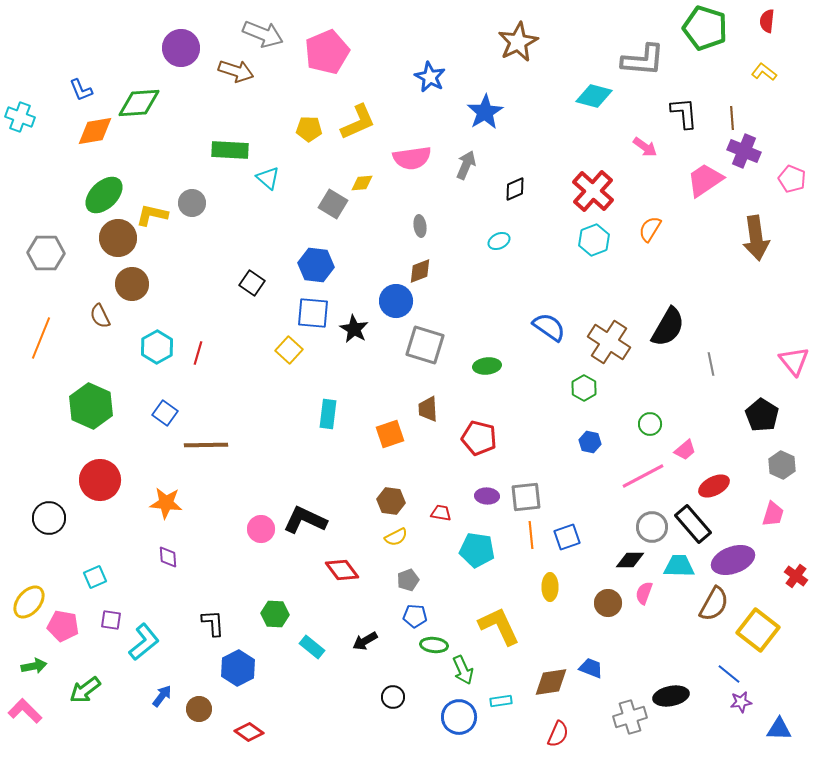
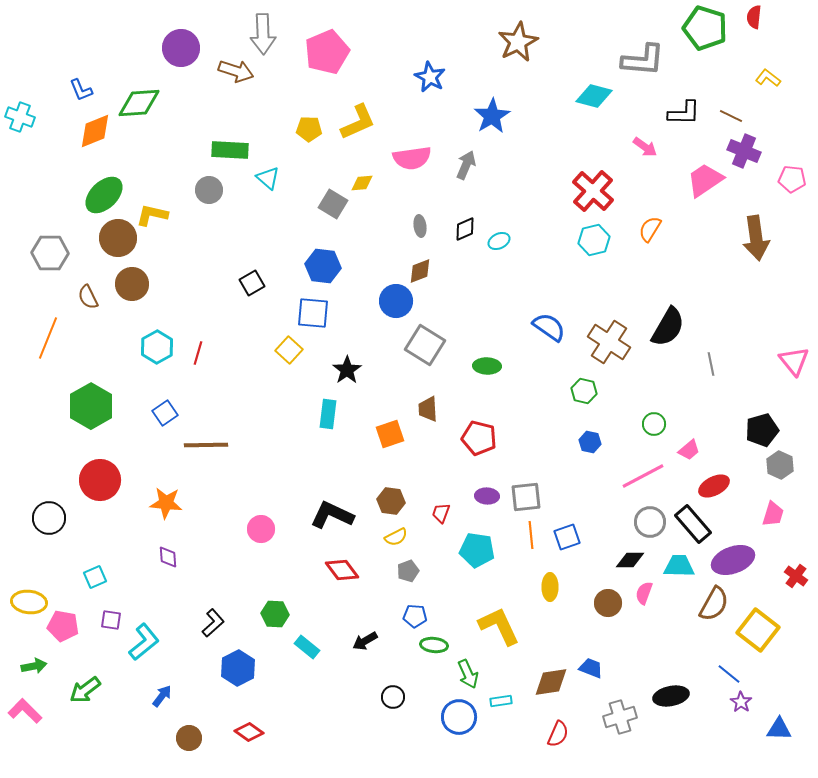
red semicircle at (767, 21): moved 13 px left, 4 px up
gray arrow at (263, 34): rotated 66 degrees clockwise
yellow L-shape at (764, 72): moved 4 px right, 6 px down
blue star at (485, 112): moved 7 px right, 4 px down
black L-shape at (684, 113): rotated 96 degrees clockwise
brown line at (732, 118): moved 1 px left, 2 px up; rotated 60 degrees counterclockwise
orange diamond at (95, 131): rotated 12 degrees counterclockwise
pink pentagon at (792, 179): rotated 16 degrees counterclockwise
black diamond at (515, 189): moved 50 px left, 40 px down
gray circle at (192, 203): moved 17 px right, 13 px up
cyan hexagon at (594, 240): rotated 8 degrees clockwise
gray hexagon at (46, 253): moved 4 px right
blue hexagon at (316, 265): moved 7 px right, 1 px down
black square at (252, 283): rotated 25 degrees clockwise
brown semicircle at (100, 316): moved 12 px left, 19 px up
black star at (354, 329): moved 7 px left, 41 px down; rotated 8 degrees clockwise
orange line at (41, 338): moved 7 px right
gray square at (425, 345): rotated 15 degrees clockwise
green ellipse at (487, 366): rotated 8 degrees clockwise
green hexagon at (584, 388): moved 3 px down; rotated 15 degrees counterclockwise
green hexagon at (91, 406): rotated 6 degrees clockwise
blue square at (165, 413): rotated 20 degrees clockwise
black pentagon at (762, 415): moved 15 px down; rotated 24 degrees clockwise
green circle at (650, 424): moved 4 px right
pink trapezoid at (685, 450): moved 4 px right
gray hexagon at (782, 465): moved 2 px left
red trapezoid at (441, 513): rotated 80 degrees counterclockwise
black L-shape at (305, 520): moved 27 px right, 5 px up
gray circle at (652, 527): moved 2 px left, 5 px up
gray pentagon at (408, 580): moved 9 px up
yellow ellipse at (29, 602): rotated 56 degrees clockwise
black L-shape at (213, 623): rotated 52 degrees clockwise
cyan rectangle at (312, 647): moved 5 px left
green arrow at (463, 670): moved 5 px right, 4 px down
purple star at (741, 702): rotated 30 degrees counterclockwise
brown circle at (199, 709): moved 10 px left, 29 px down
gray cross at (630, 717): moved 10 px left
